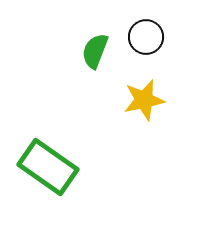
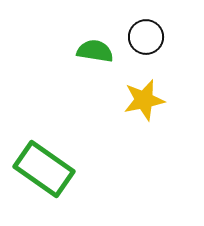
green semicircle: rotated 78 degrees clockwise
green rectangle: moved 4 px left, 2 px down
